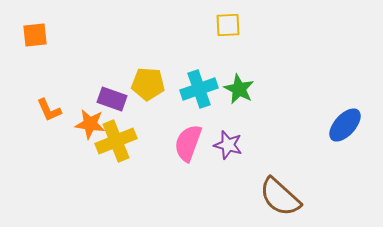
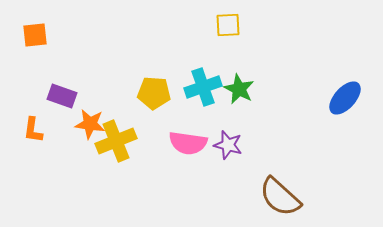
yellow pentagon: moved 6 px right, 9 px down
cyan cross: moved 4 px right, 2 px up
purple rectangle: moved 50 px left, 3 px up
orange L-shape: moved 16 px left, 20 px down; rotated 32 degrees clockwise
blue ellipse: moved 27 px up
pink semicircle: rotated 102 degrees counterclockwise
